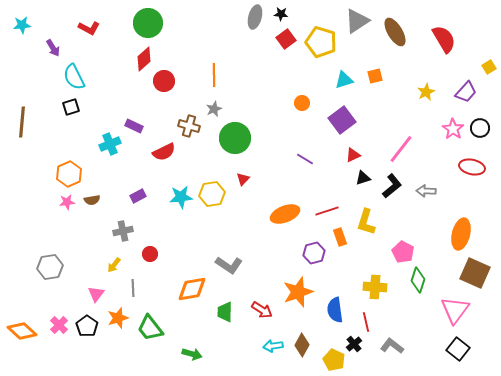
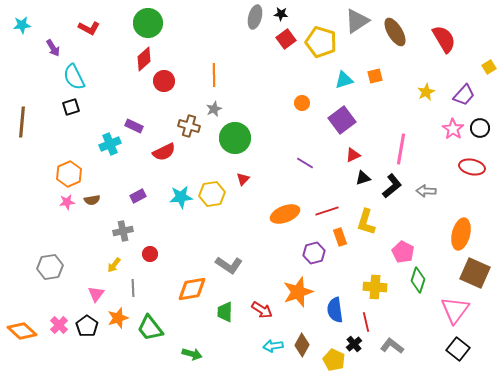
purple trapezoid at (466, 92): moved 2 px left, 3 px down
pink line at (401, 149): rotated 28 degrees counterclockwise
purple line at (305, 159): moved 4 px down
